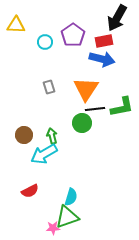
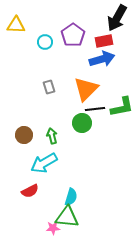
blue arrow: rotated 30 degrees counterclockwise
orange triangle: rotated 12 degrees clockwise
cyan arrow: moved 9 px down
green triangle: rotated 25 degrees clockwise
